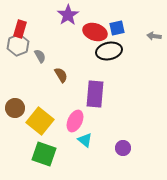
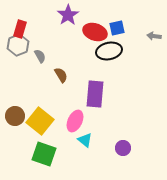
brown circle: moved 8 px down
